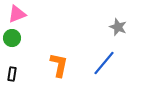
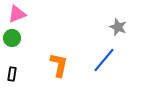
blue line: moved 3 px up
